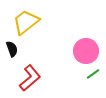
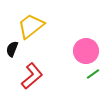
yellow trapezoid: moved 5 px right, 4 px down
black semicircle: rotated 140 degrees counterclockwise
red L-shape: moved 2 px right, 2 px up
